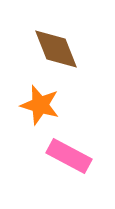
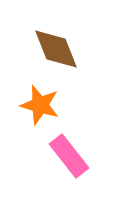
pink rectangle: rotated 24 degrees clockwise
